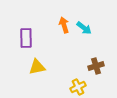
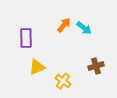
orange arrow: rotated 56 degrees clockwise
yellow triangle: rotated 12 degrees counterclockwise
yellow cross: moved 15 px left, 6 px up; rotated 28 degrees counterclockwise
